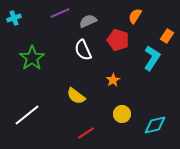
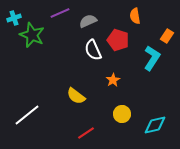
orange semicircle: rotated 42 degrees counterclockwise
white semicircle: moved 10 px right
green star: moved 23 px up; rotated 15 degrees counterclockwise
